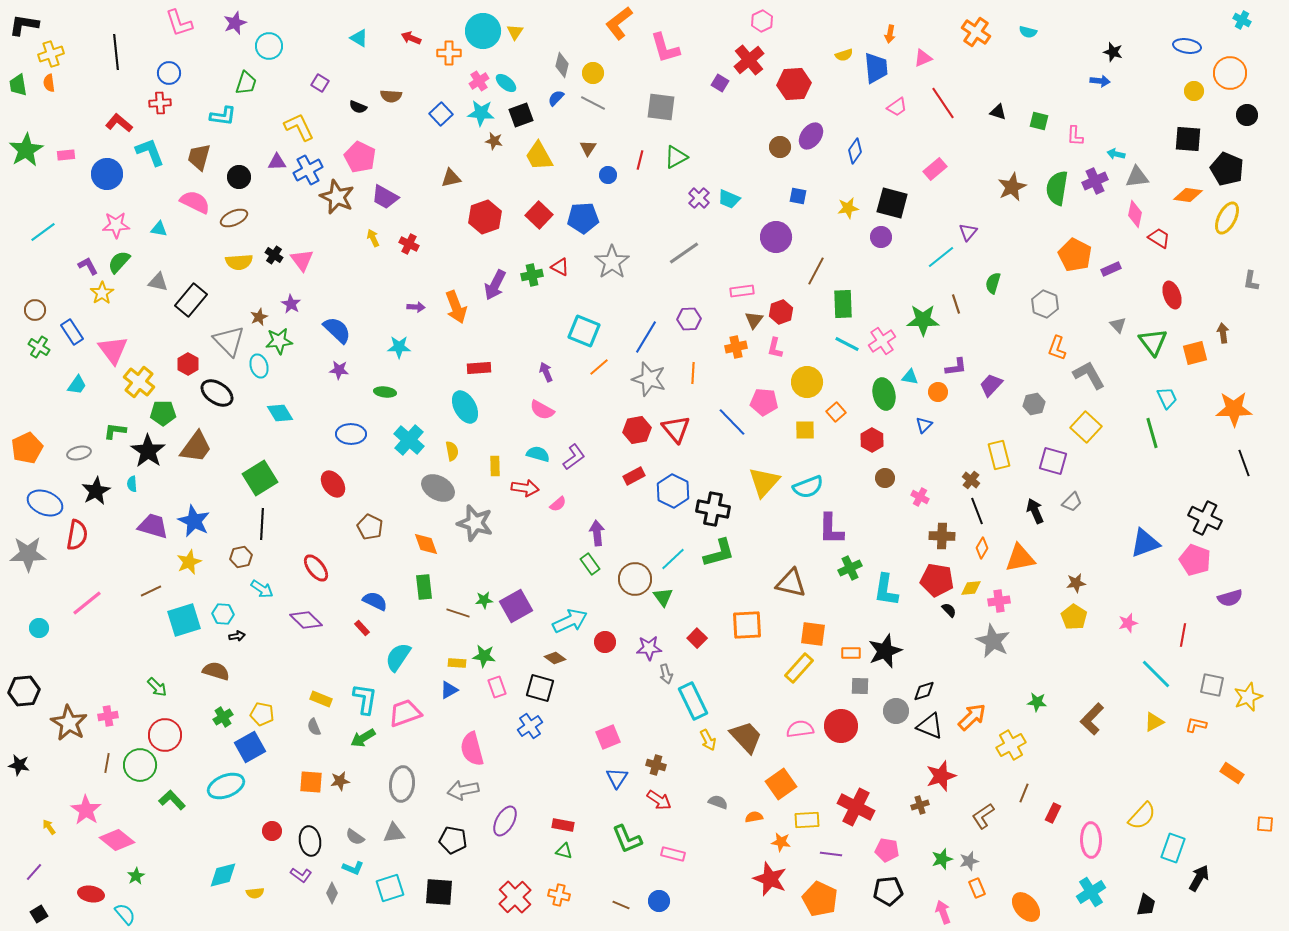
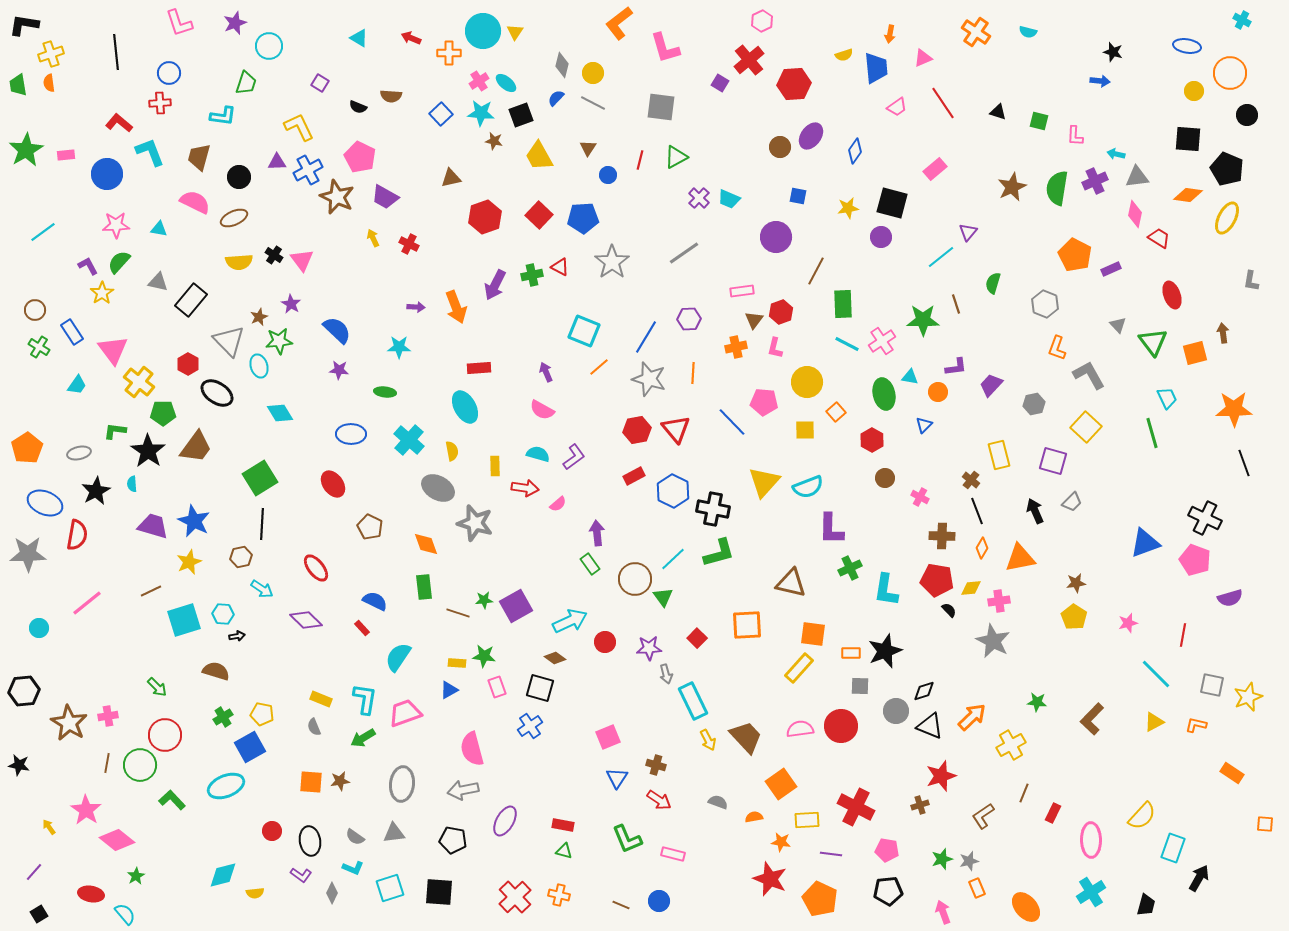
orange pentagon at (27, 448): rotated 8 degrees counterclockwise
